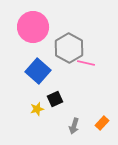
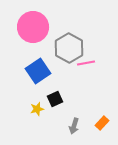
pink line: rotated 24 degrees counterclockwise
blue square: rotated 15 degrees clockwise
